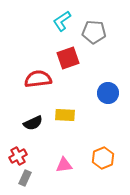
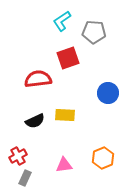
black semicircle: moved 2 px right, 2 px up
